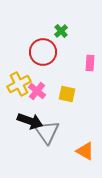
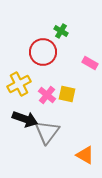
green cross: rotated 16 degrees counterclockwise
pink rectangle: rotated 63 degrees counterclockwise
pink cross: moved 10 px right, 4 px down
black arrow: moved 5 px left, 2 px up
gray triangle: rotated 12 degrees clockwise
orange triangle: moved 4 px down
